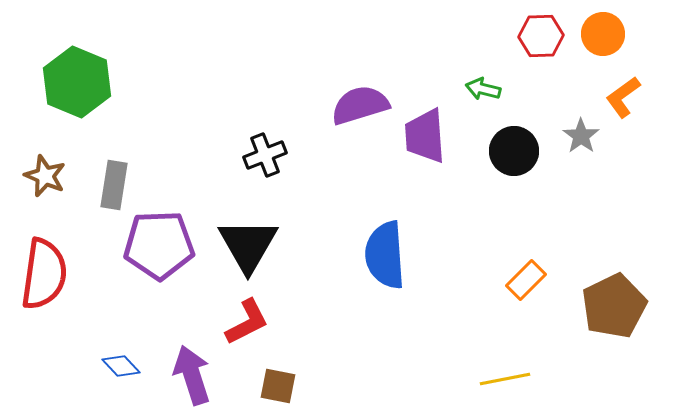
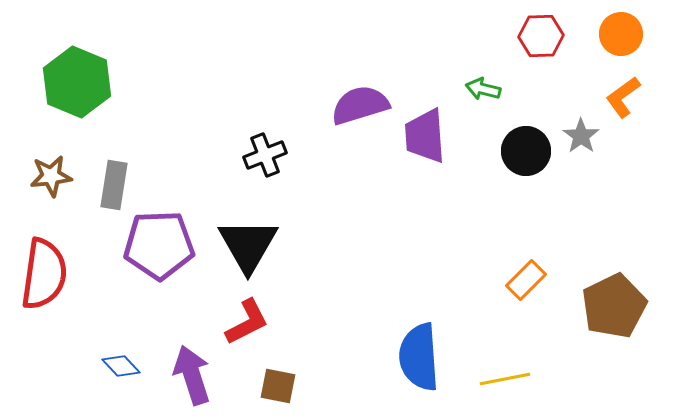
orange circle: moved 18 px right
black circle: moved 12 px right
brown star: moved 6 px right; rotated 30 degrees counterclockwise
blue semicircle: moved 34 px right, 102 px down
